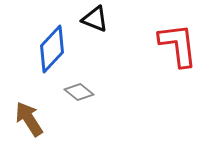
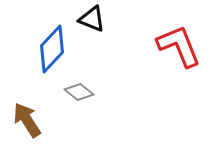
black triangle: moved 3 px left
red L-shape: moved 1 px right, 1 px down; rotated 15 degrees counterclockwise
brown arrow: moved 2 px left, 1 px down
